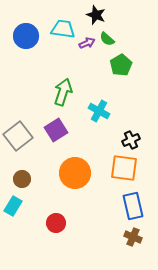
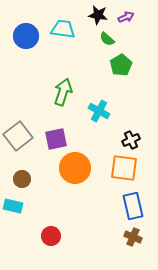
black star: moved 2 px right; rotated 12 degrees counterclockwise
purple arrow: moved 39 px right, 26 px up
purple square: moved 9 px down; rotated 20 degrees clockwise
orange circle: moved 5 px up
cyan rectangle: rotated 72 degrees clockwise
red circle: moved 5 px left, 13 px down
